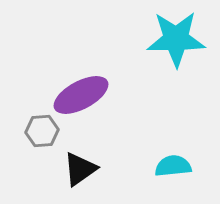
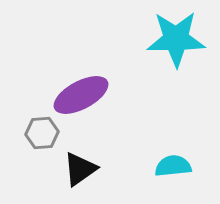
gray hexagon: moved 2 px down
